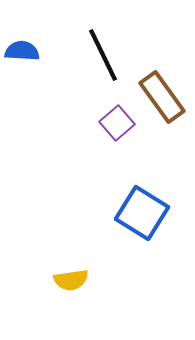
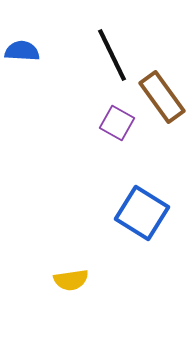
black line: moved 9 px right
purple square: rotated 20 degrees counterclockwise
